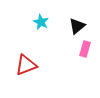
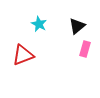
cyan star: moved 2 px left, 2 px down
red triangle: moved 3 px left, 10 px up
